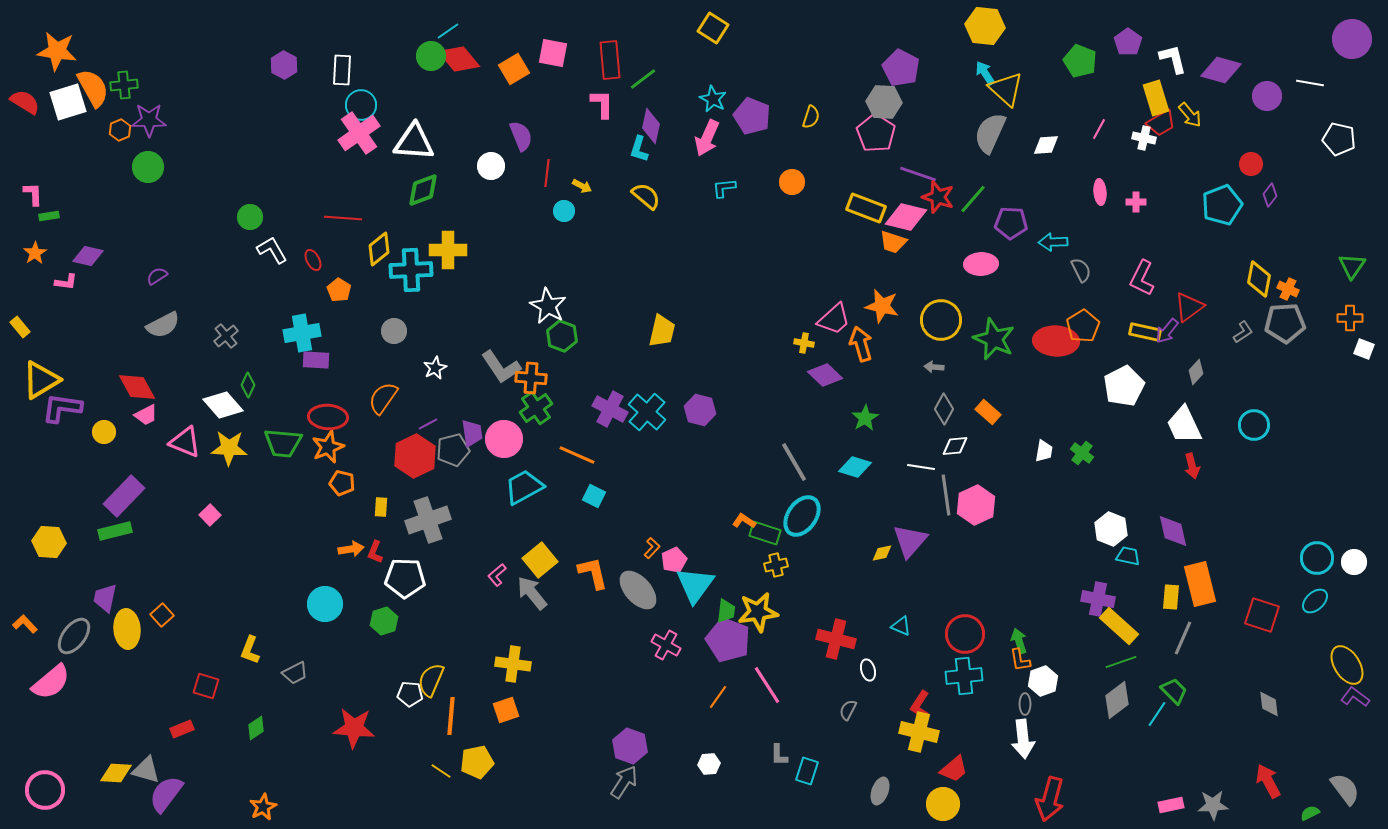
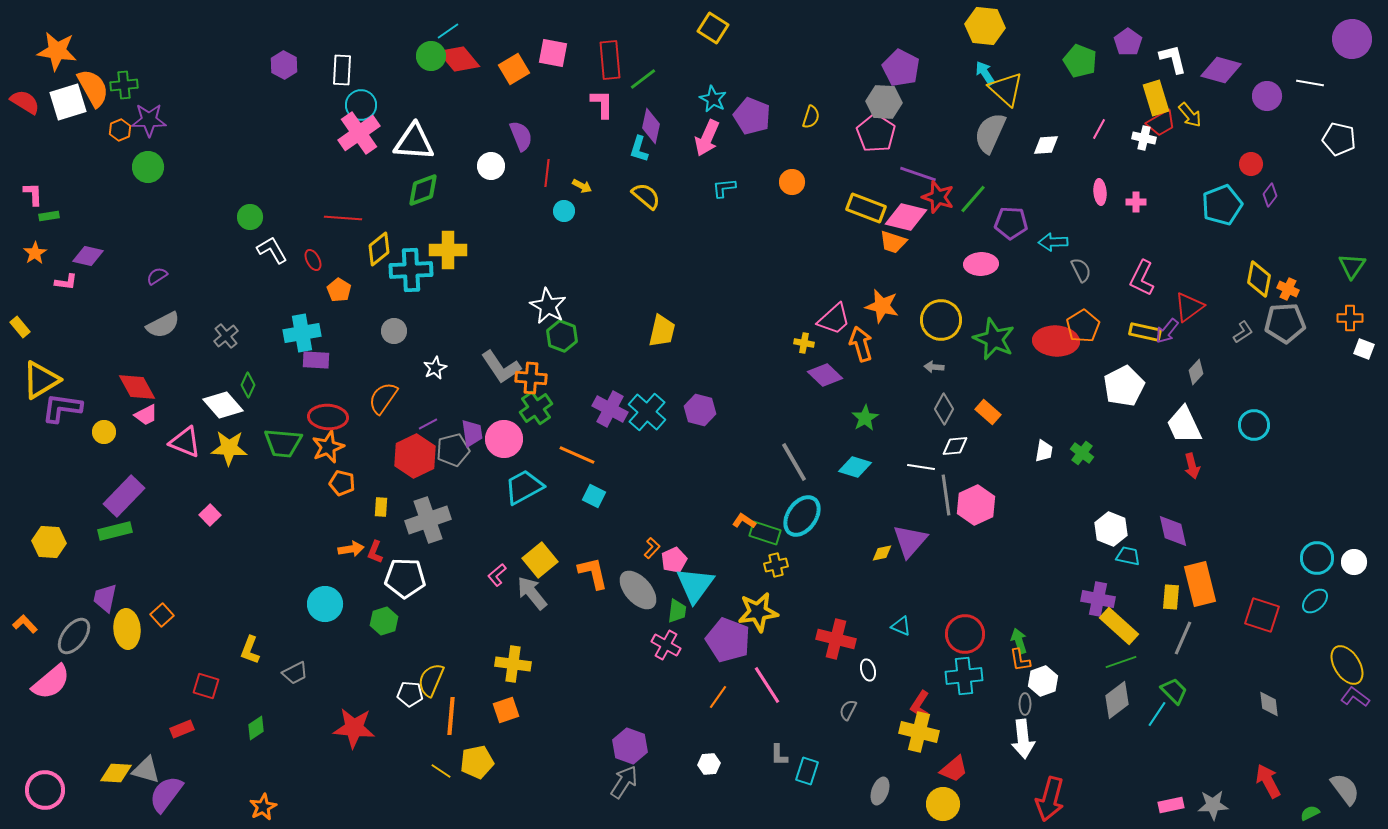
green trapezoid at (726, 611): moved 49 px left
